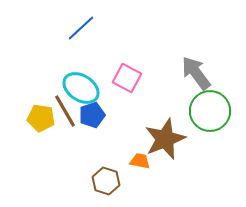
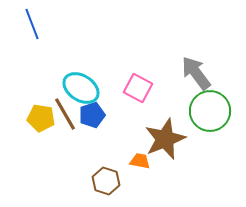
blue line: moved 49 px left, 4 px up; rotated 68 degrees counterclockwise
pink square: moved 11 px right, 10 px down
brown line: moved 3 px down
